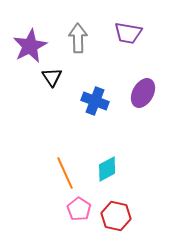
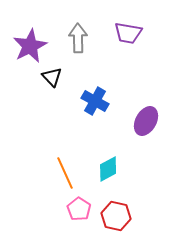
black triangle: rotated 10 degrees counterclockwise
purple ellipse: moved 3 px right, 28 px down
blue cross: rotated 8 degrees clockwise
cyan diamond: moved 1 px right
